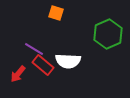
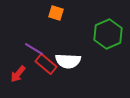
red rectangle: moved 3 px right, 1 px up
